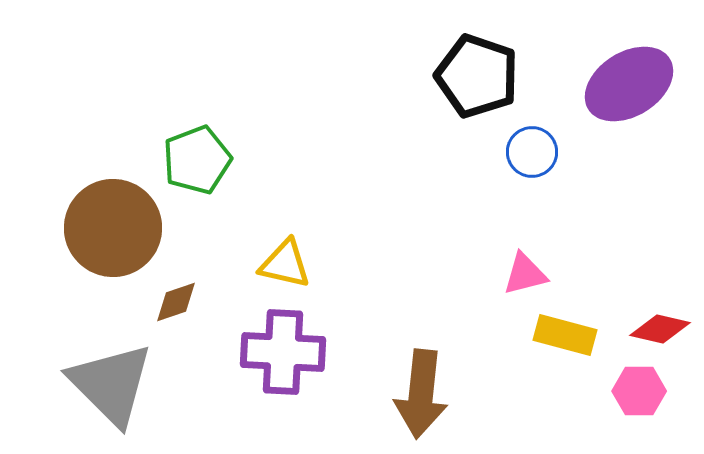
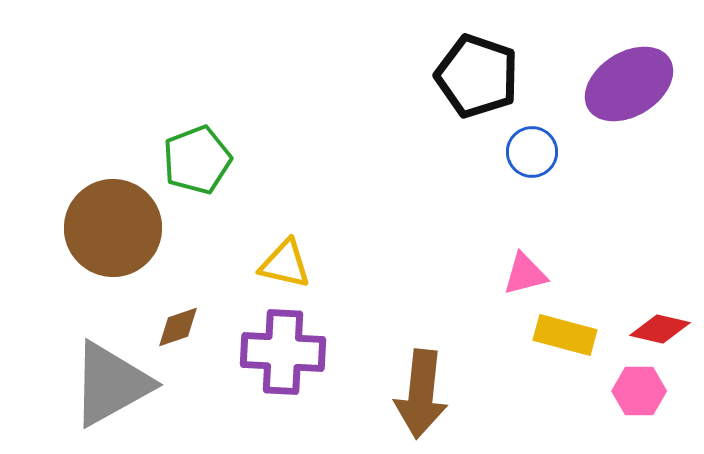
brown diamond: moved 2 px right, 25 px down
gray triangle: rotated 46 degrees clockwise
